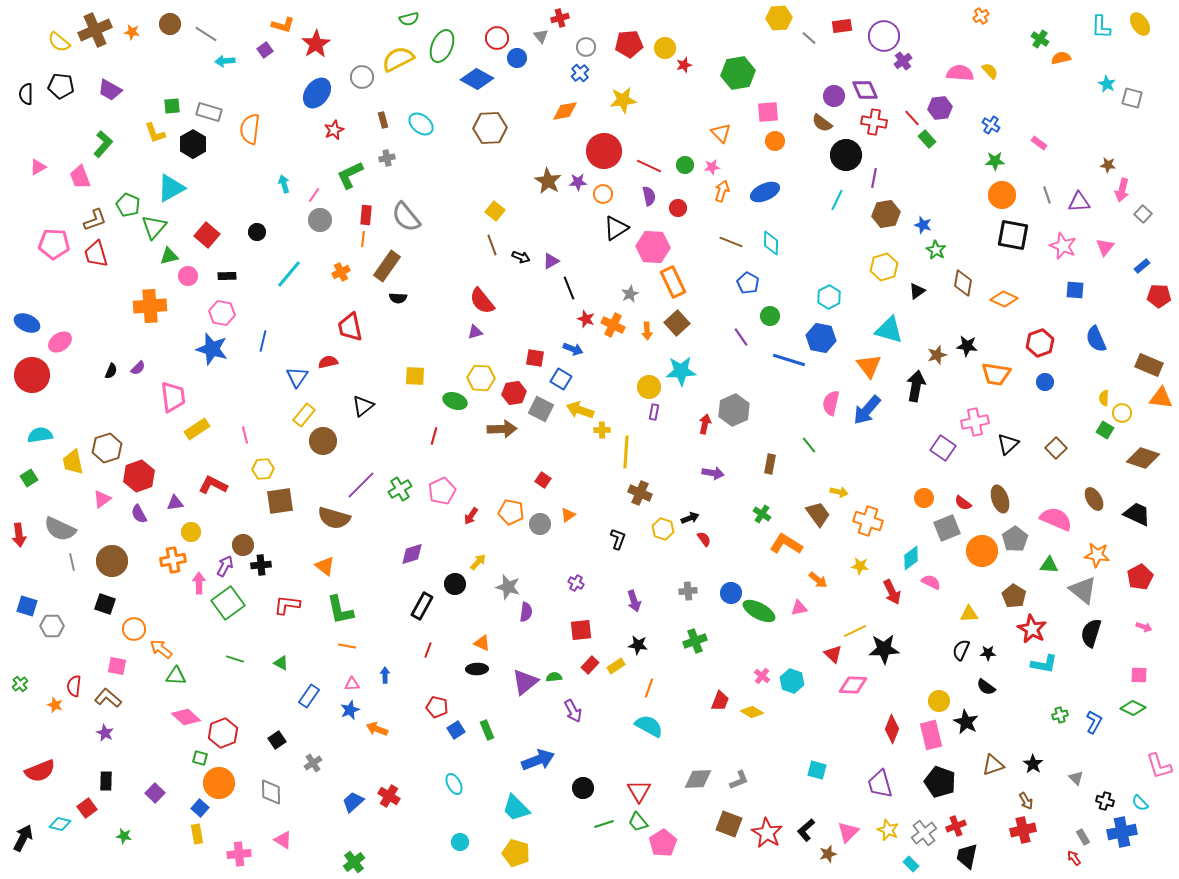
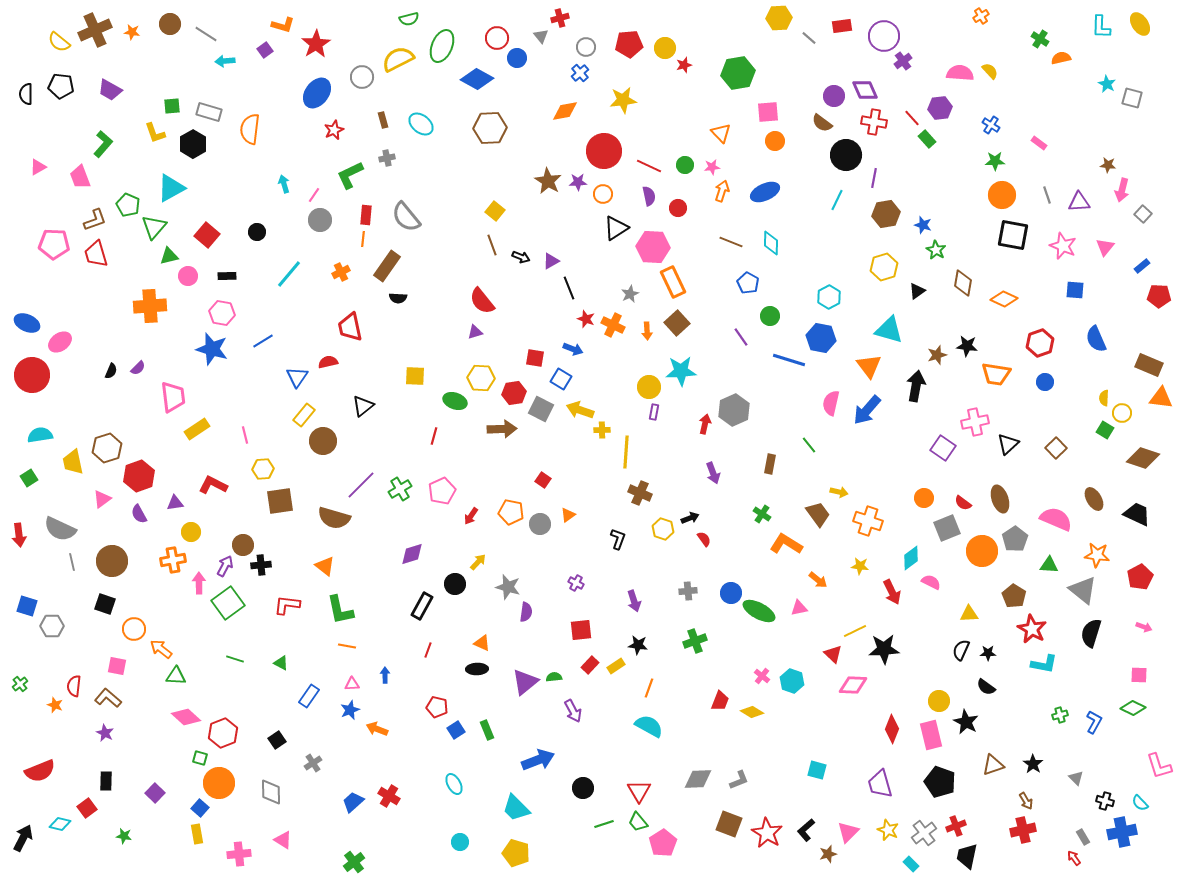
blue line at (263, 341): rotated 45 degrees clockwise
purple arrow at (713, 473): rotated 60 degrees clockwise
